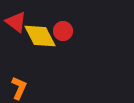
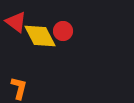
orange L-shape: rotated 10 degrees counterclockwise
